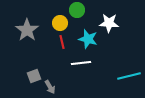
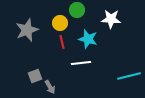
white star: moved 2 px right, 4 px up
gray star: rotated 15 degrees clockwise
gray square: moved 1 px right
